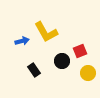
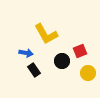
yellow L-shape: moved 2 px down
blue arrow: moved 4 px right, 12 px down; rotated 24 degrees clockwise
